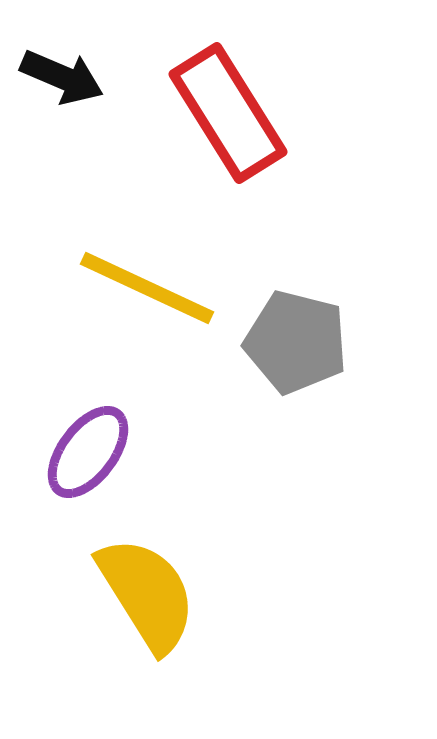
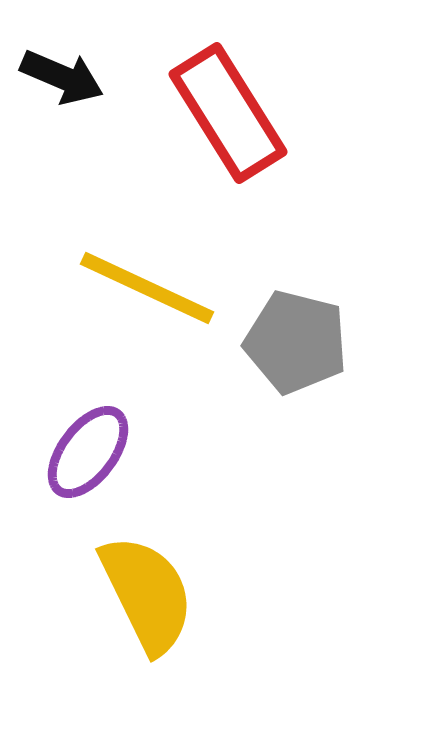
yellow semicircle: rotated 6 degrees clockwise
